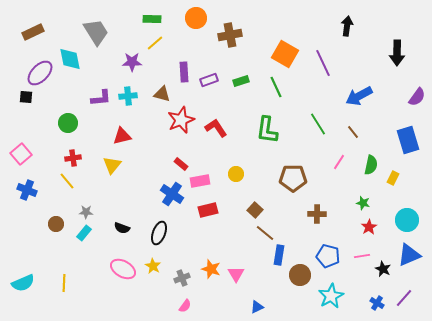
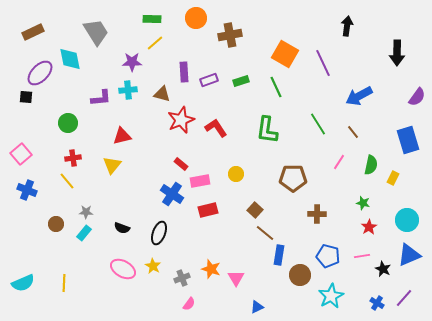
cyan cross at (128, 96): moved 6 px up
pink triangle at (236, 274): moved 4 px down
pink semicircle at (185, 306): moved 4 px right, 2 px up
